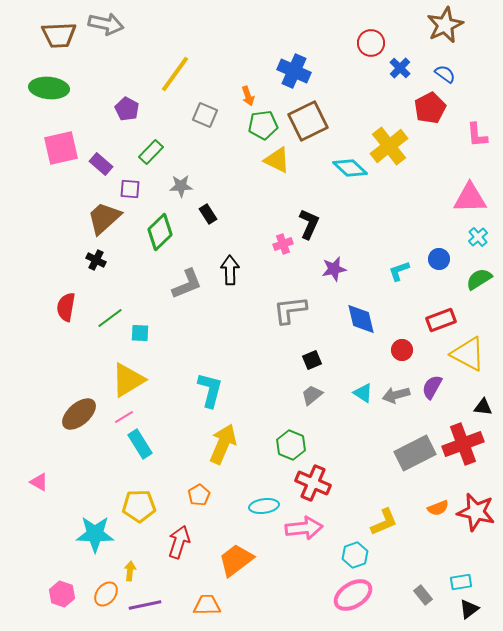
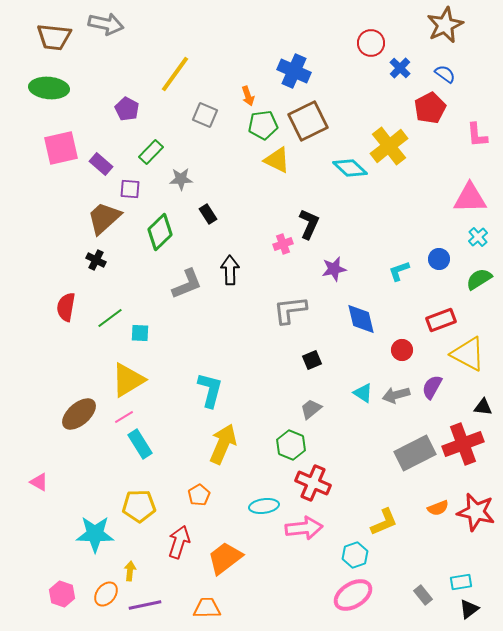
brown trapezoid at (59, 35): moved 5 px left, 2 px down; rotated 9 degrees clockwise
gray star at (181, 186): moved 7 px up
gray trapezoid at (312, 395): moved 1 px left, 14 px down
orange trapezoid at (236, 560): moved 11 px left, 2 px up
orange trapezoid at (207, 605): moved 3 px down
